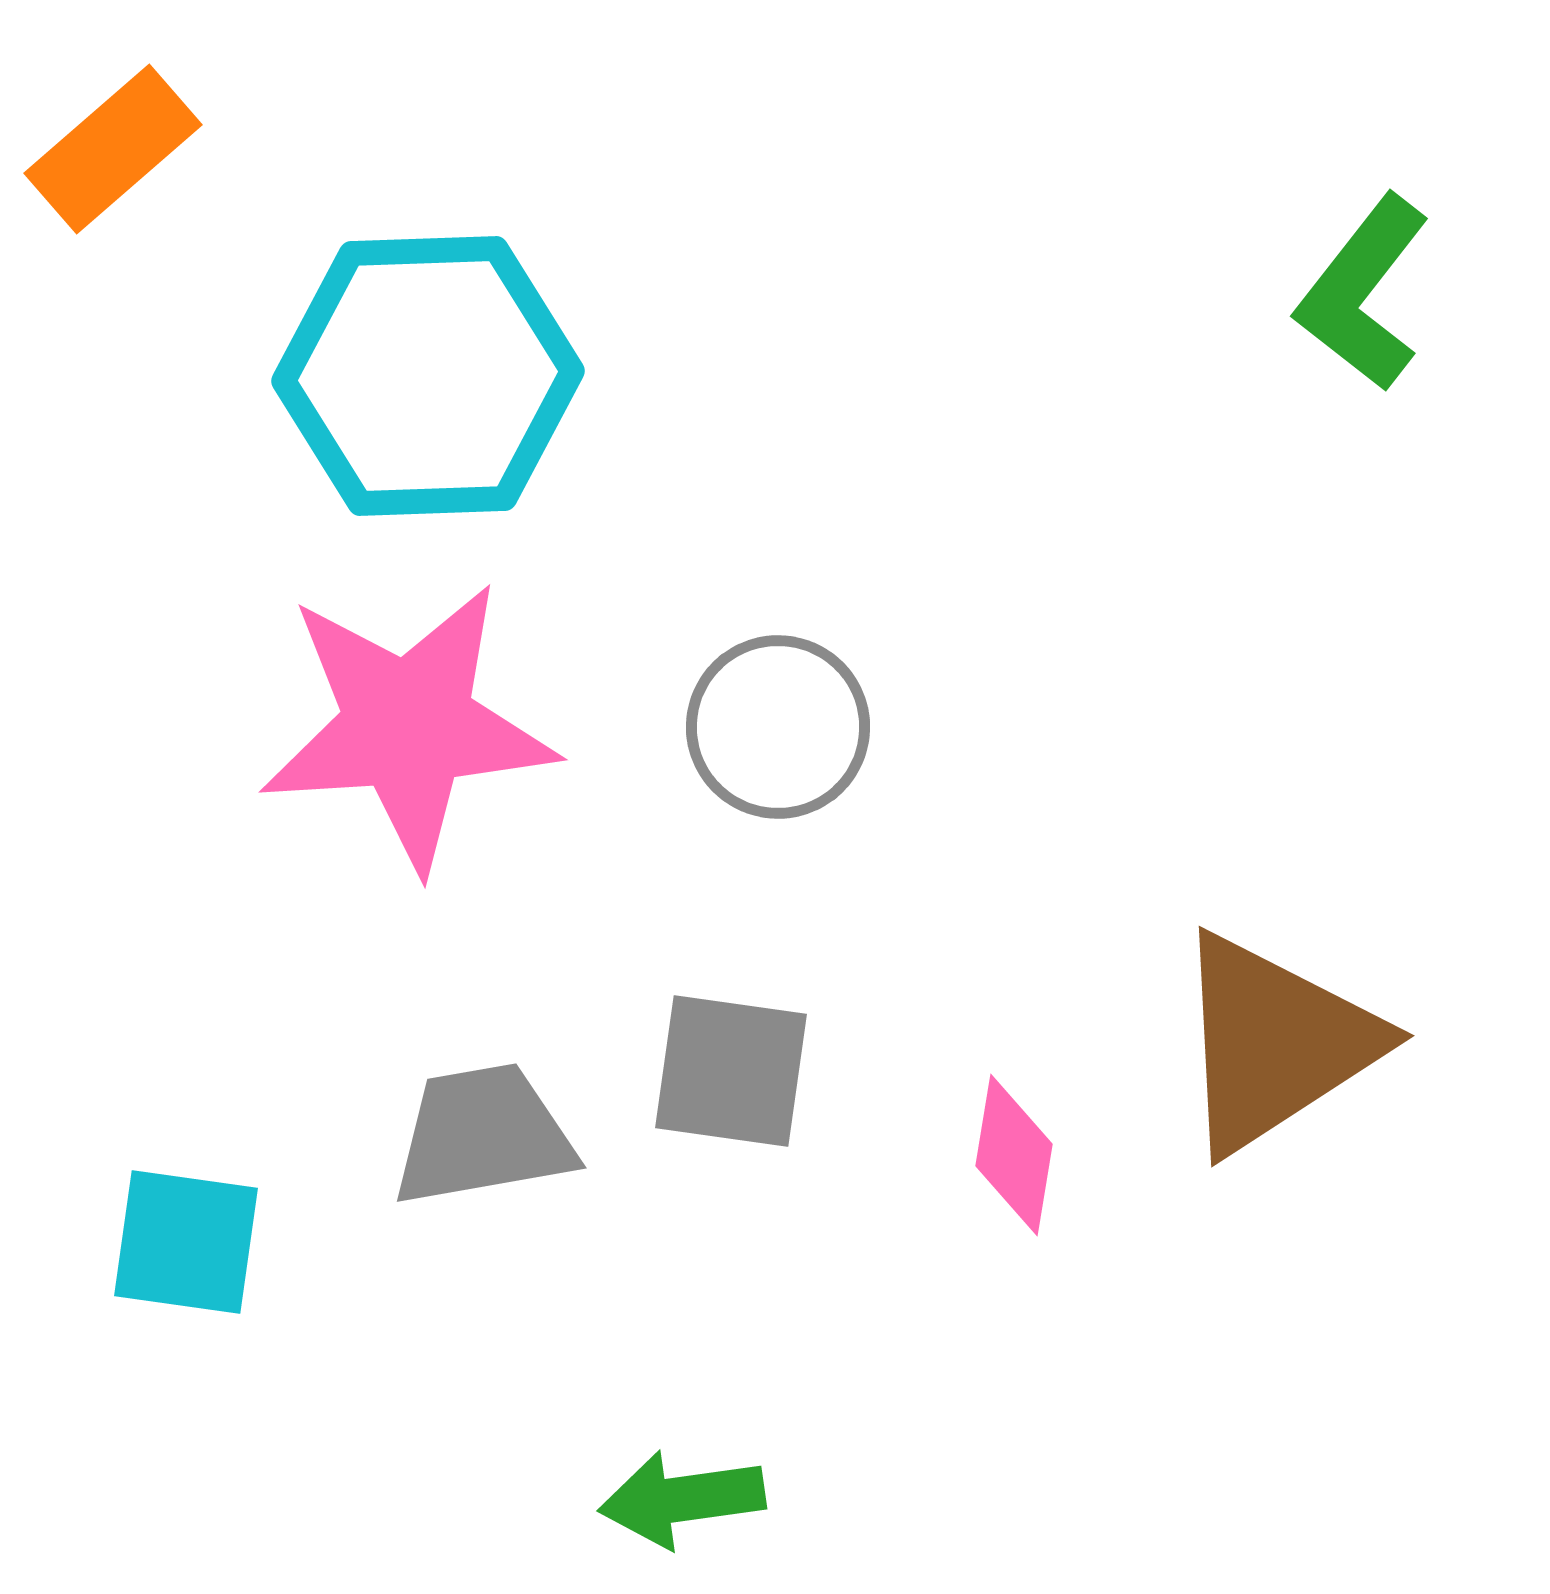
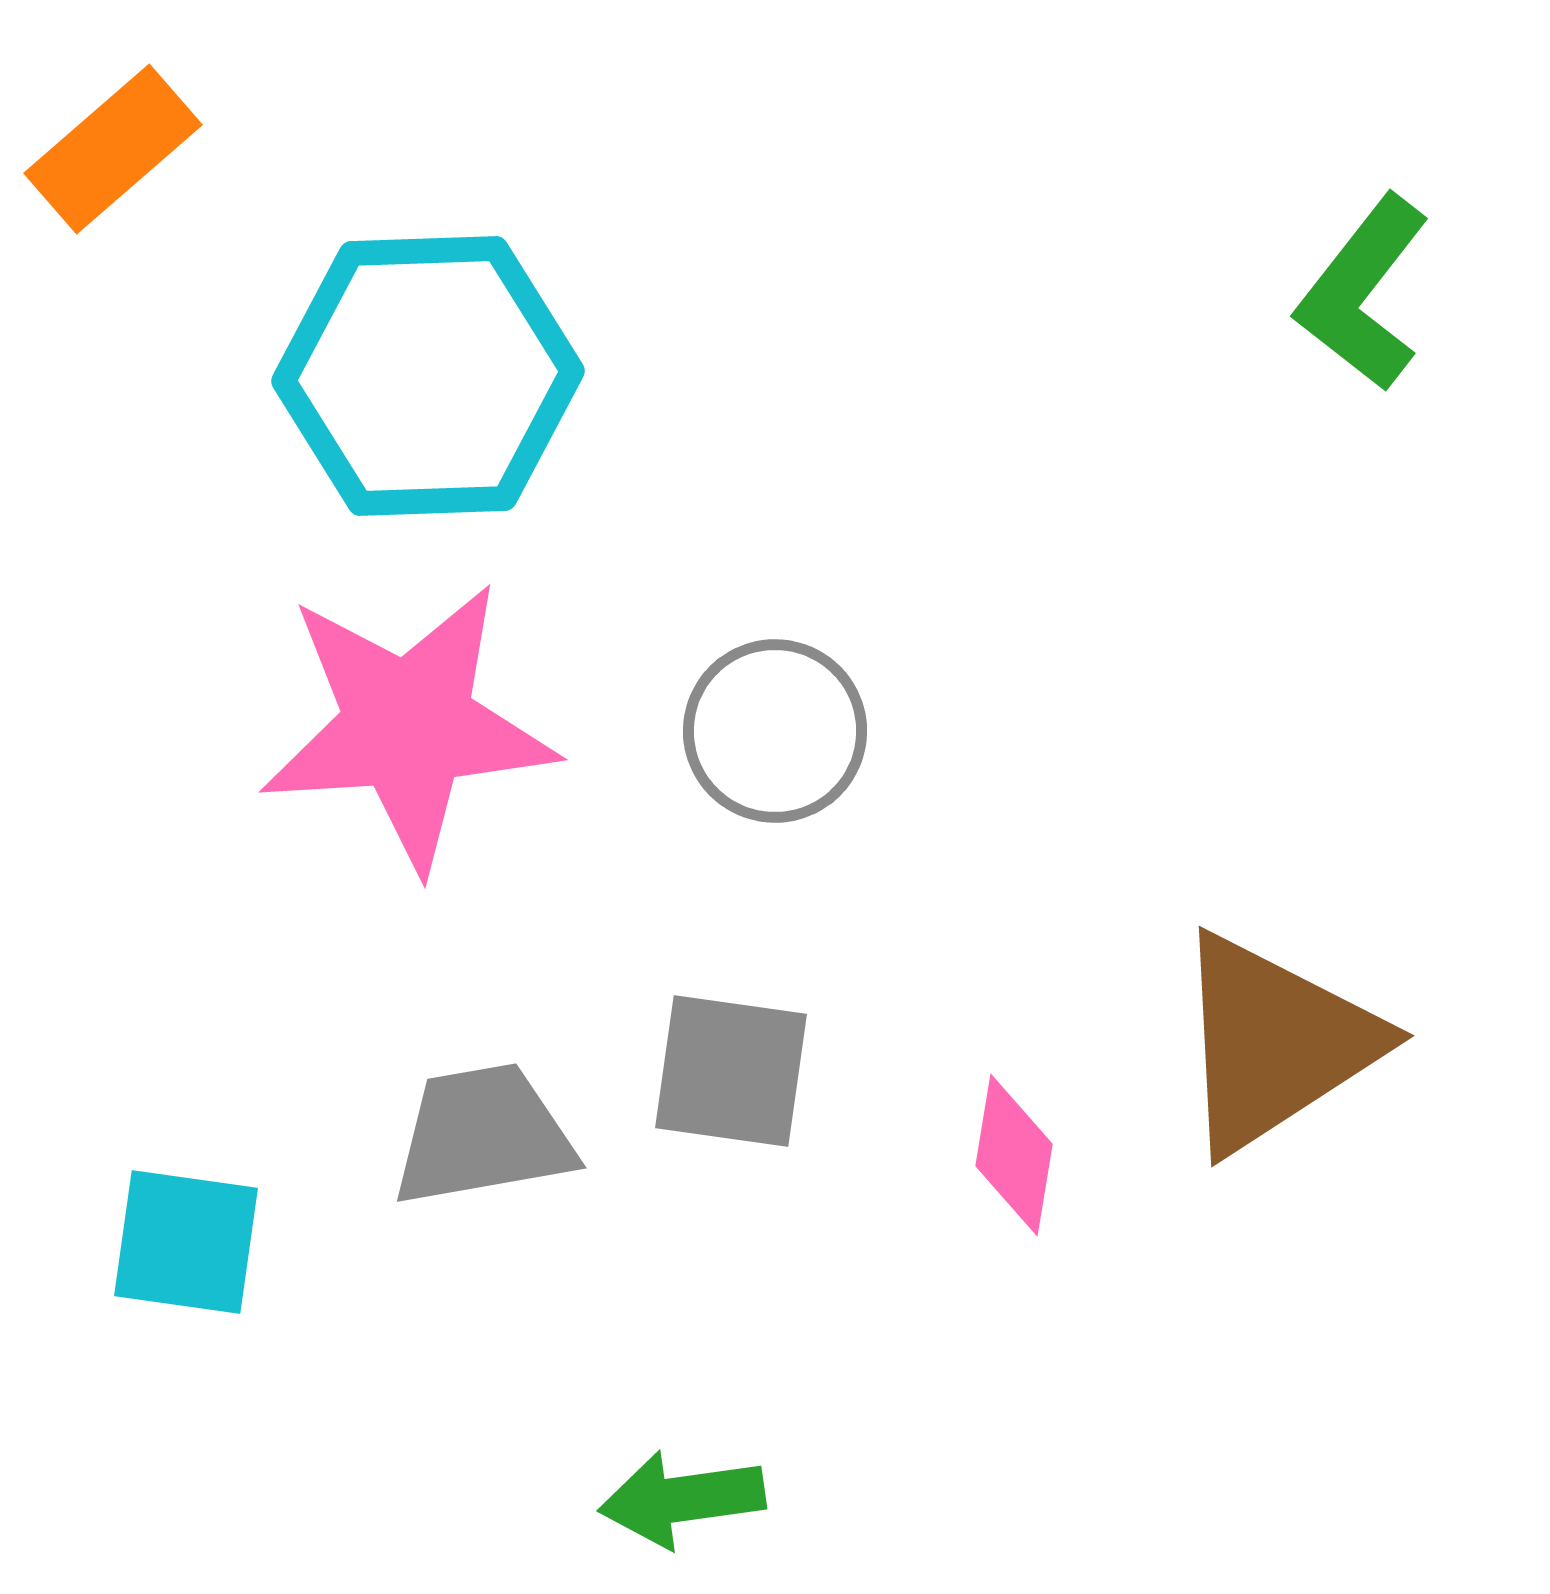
gray circle: moved 3 px left, 4 px down
